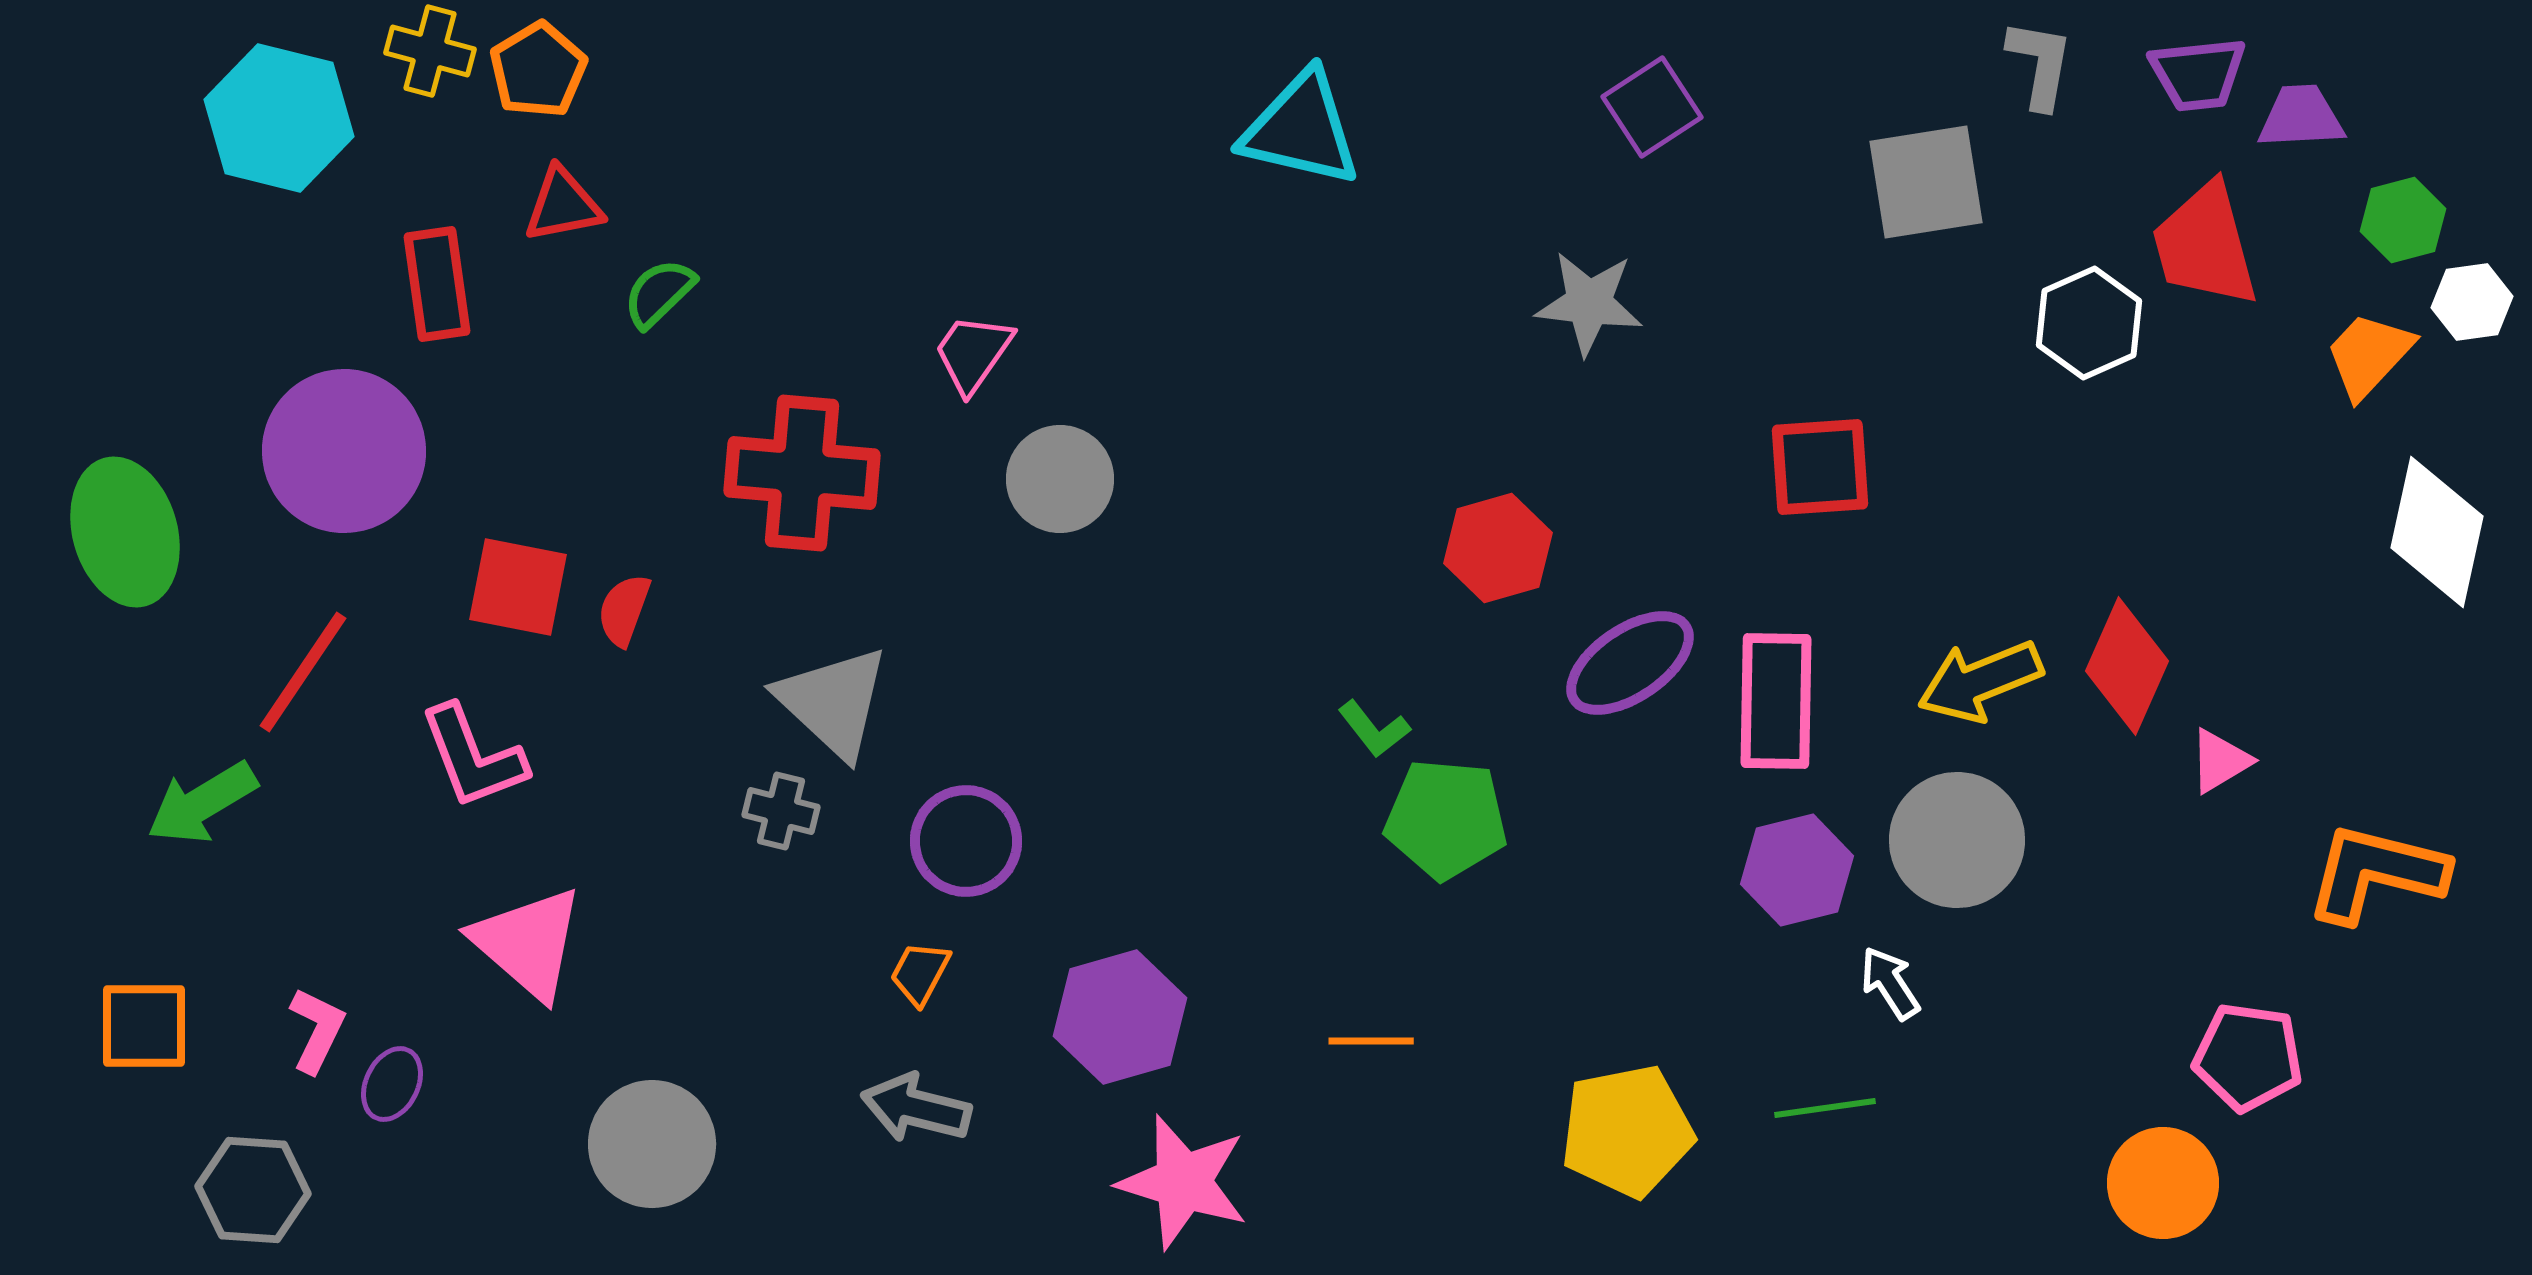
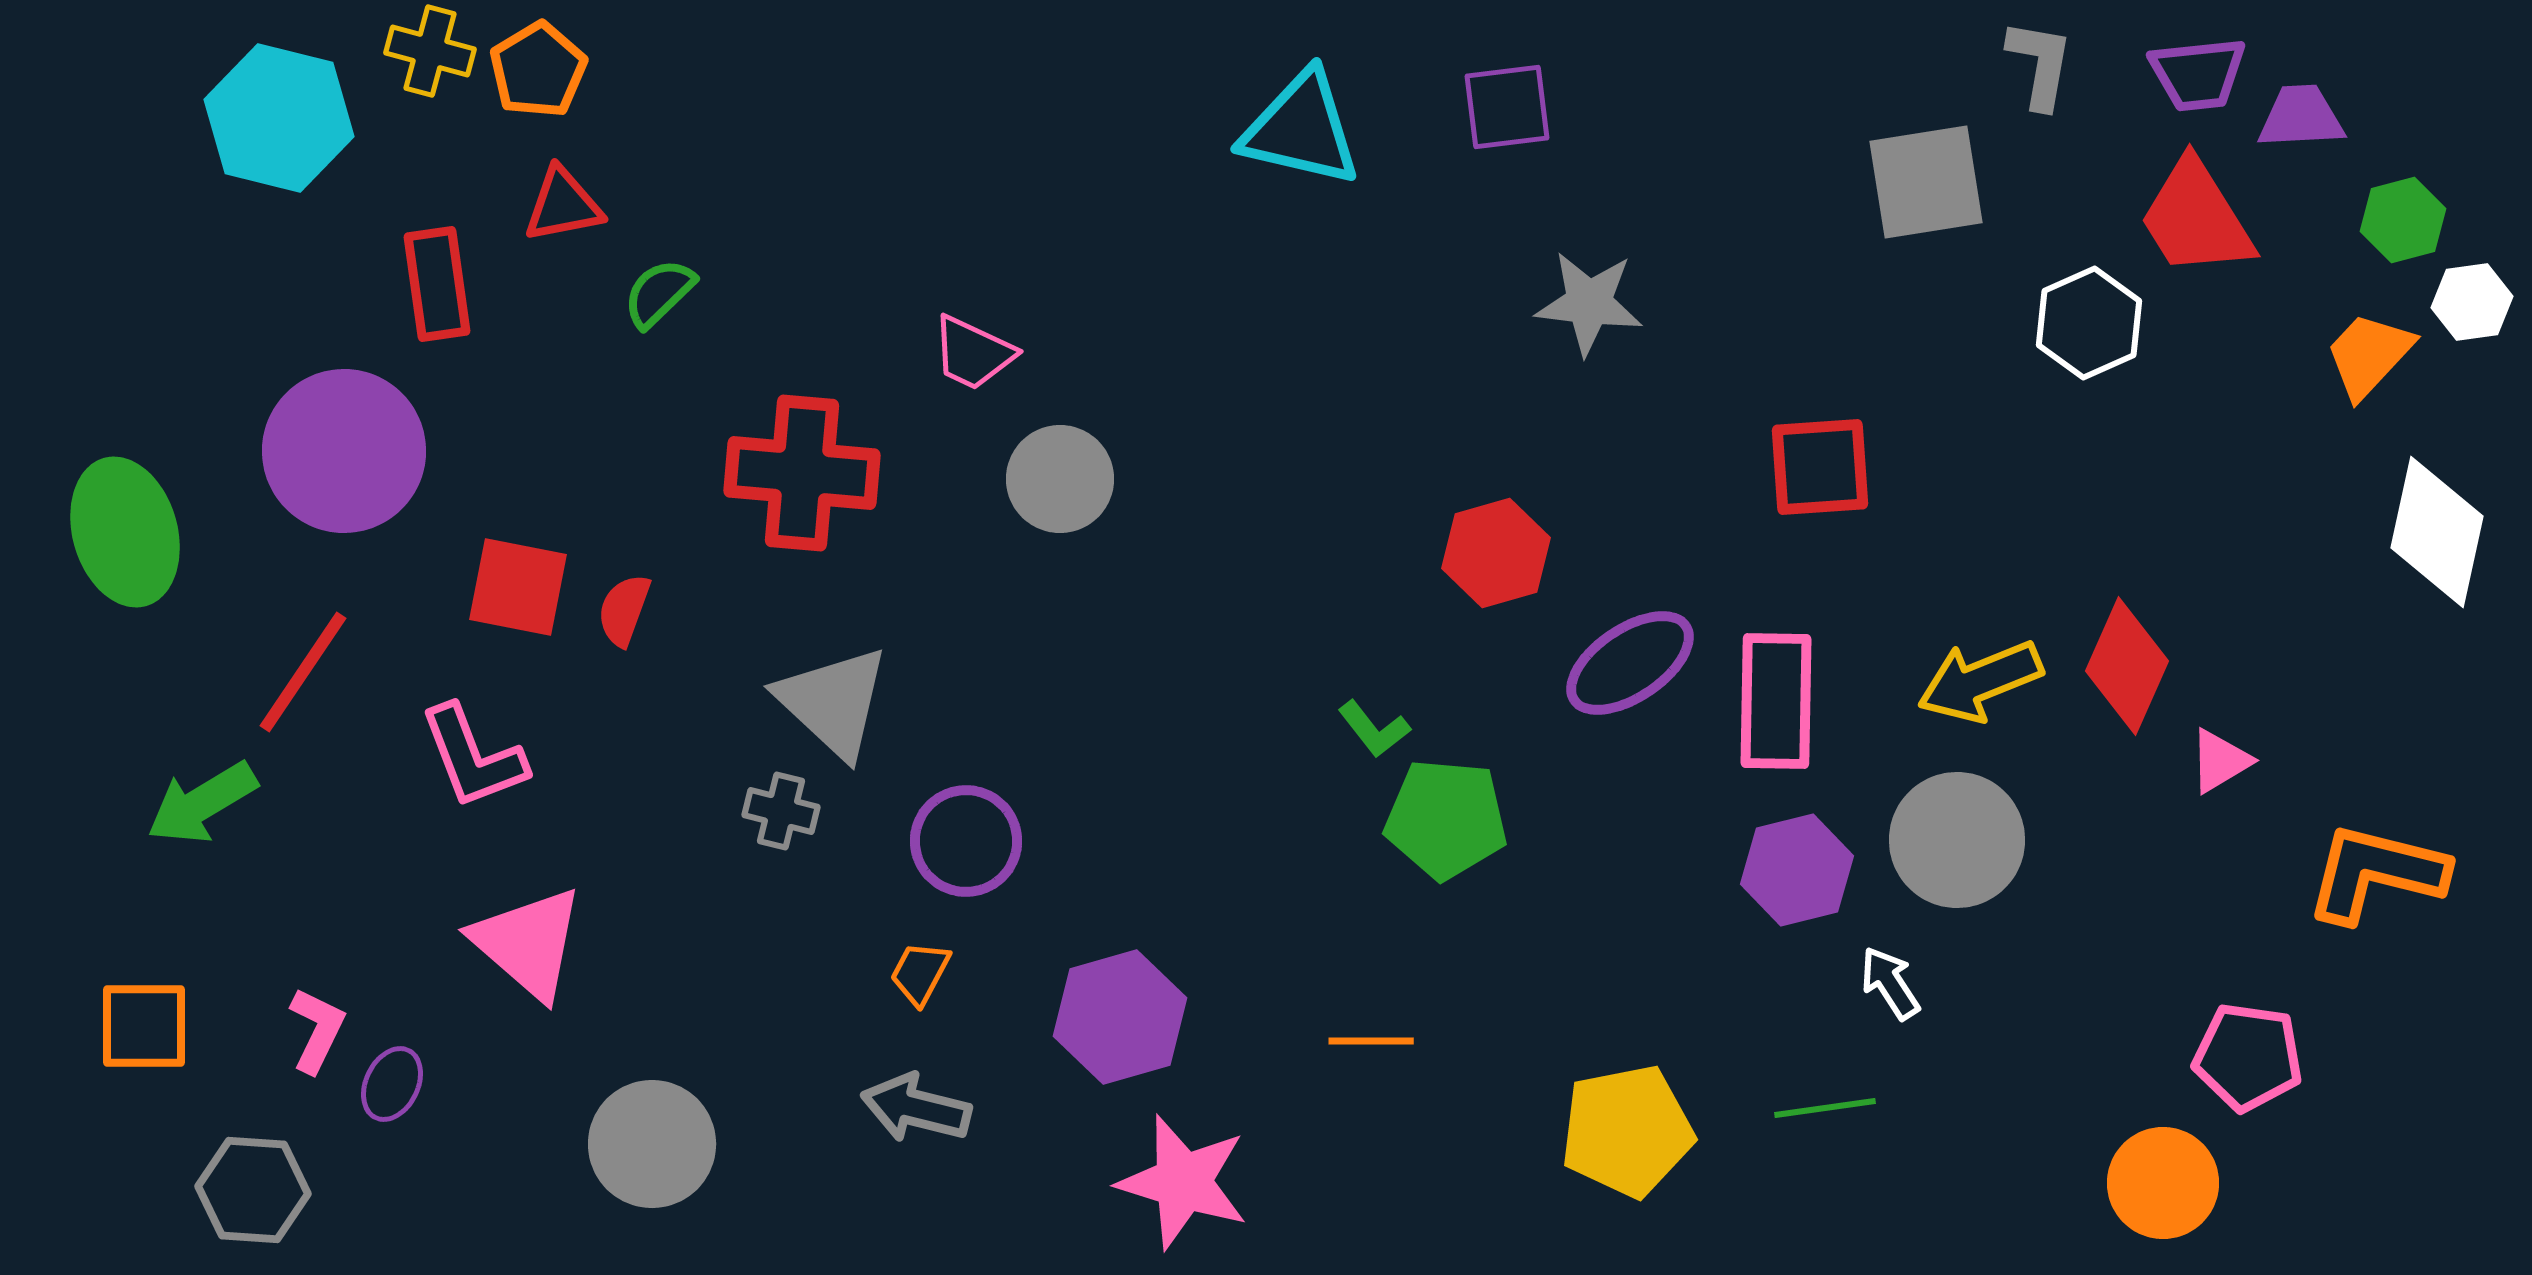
purple square at (1652, 107): moved 145 px left; rotated 26 degrees clockwise
red trapezoid at (2205, 245): moved 9 px left, 27 px up; rotated 17 degrees counterclockwise
pink trapezoid at (973, 353): rotated 100 degrees counterclockwise
red hexagon at (1498, 548): moved 2 px left, 5 px down
